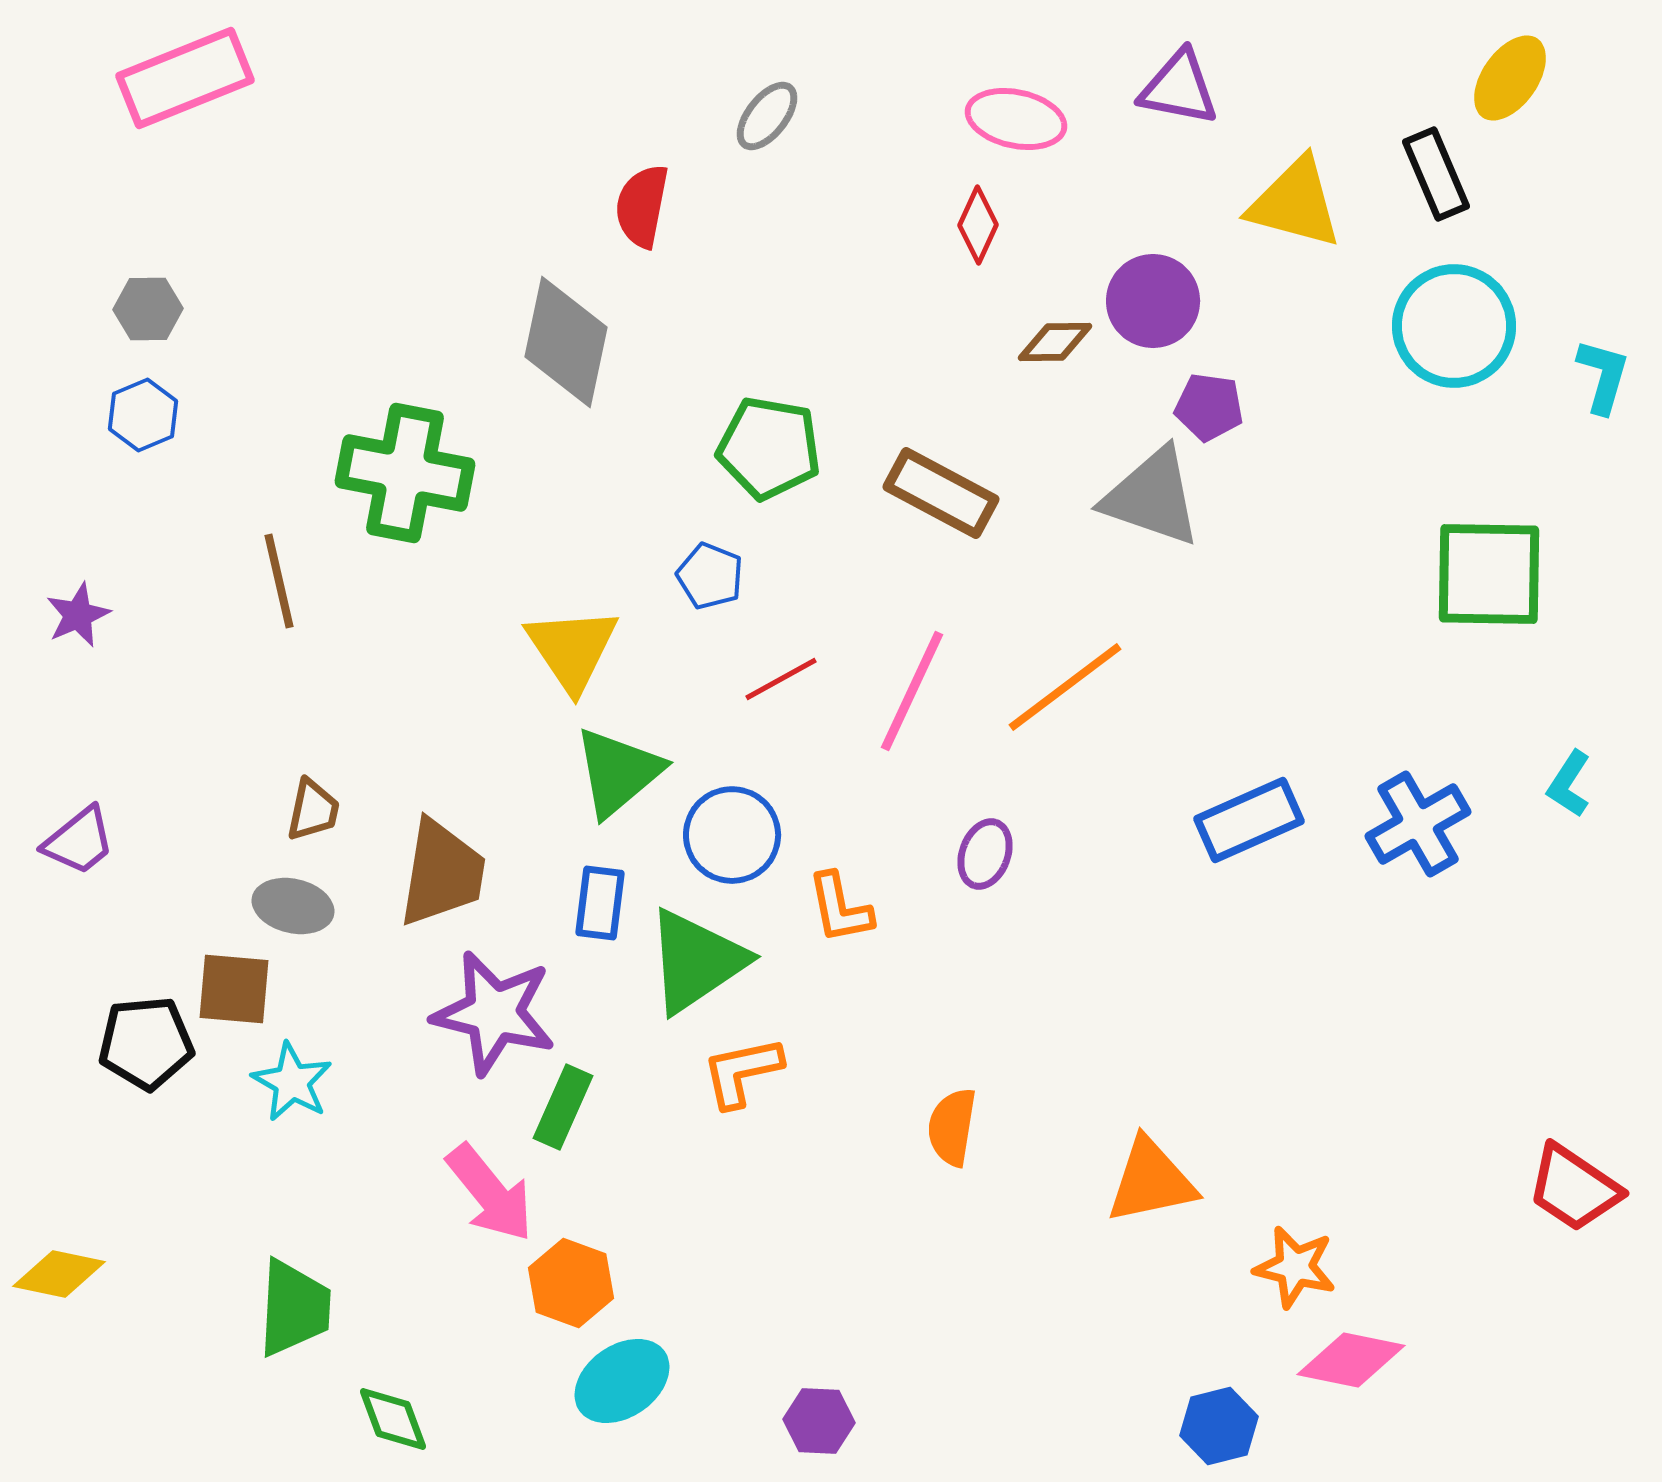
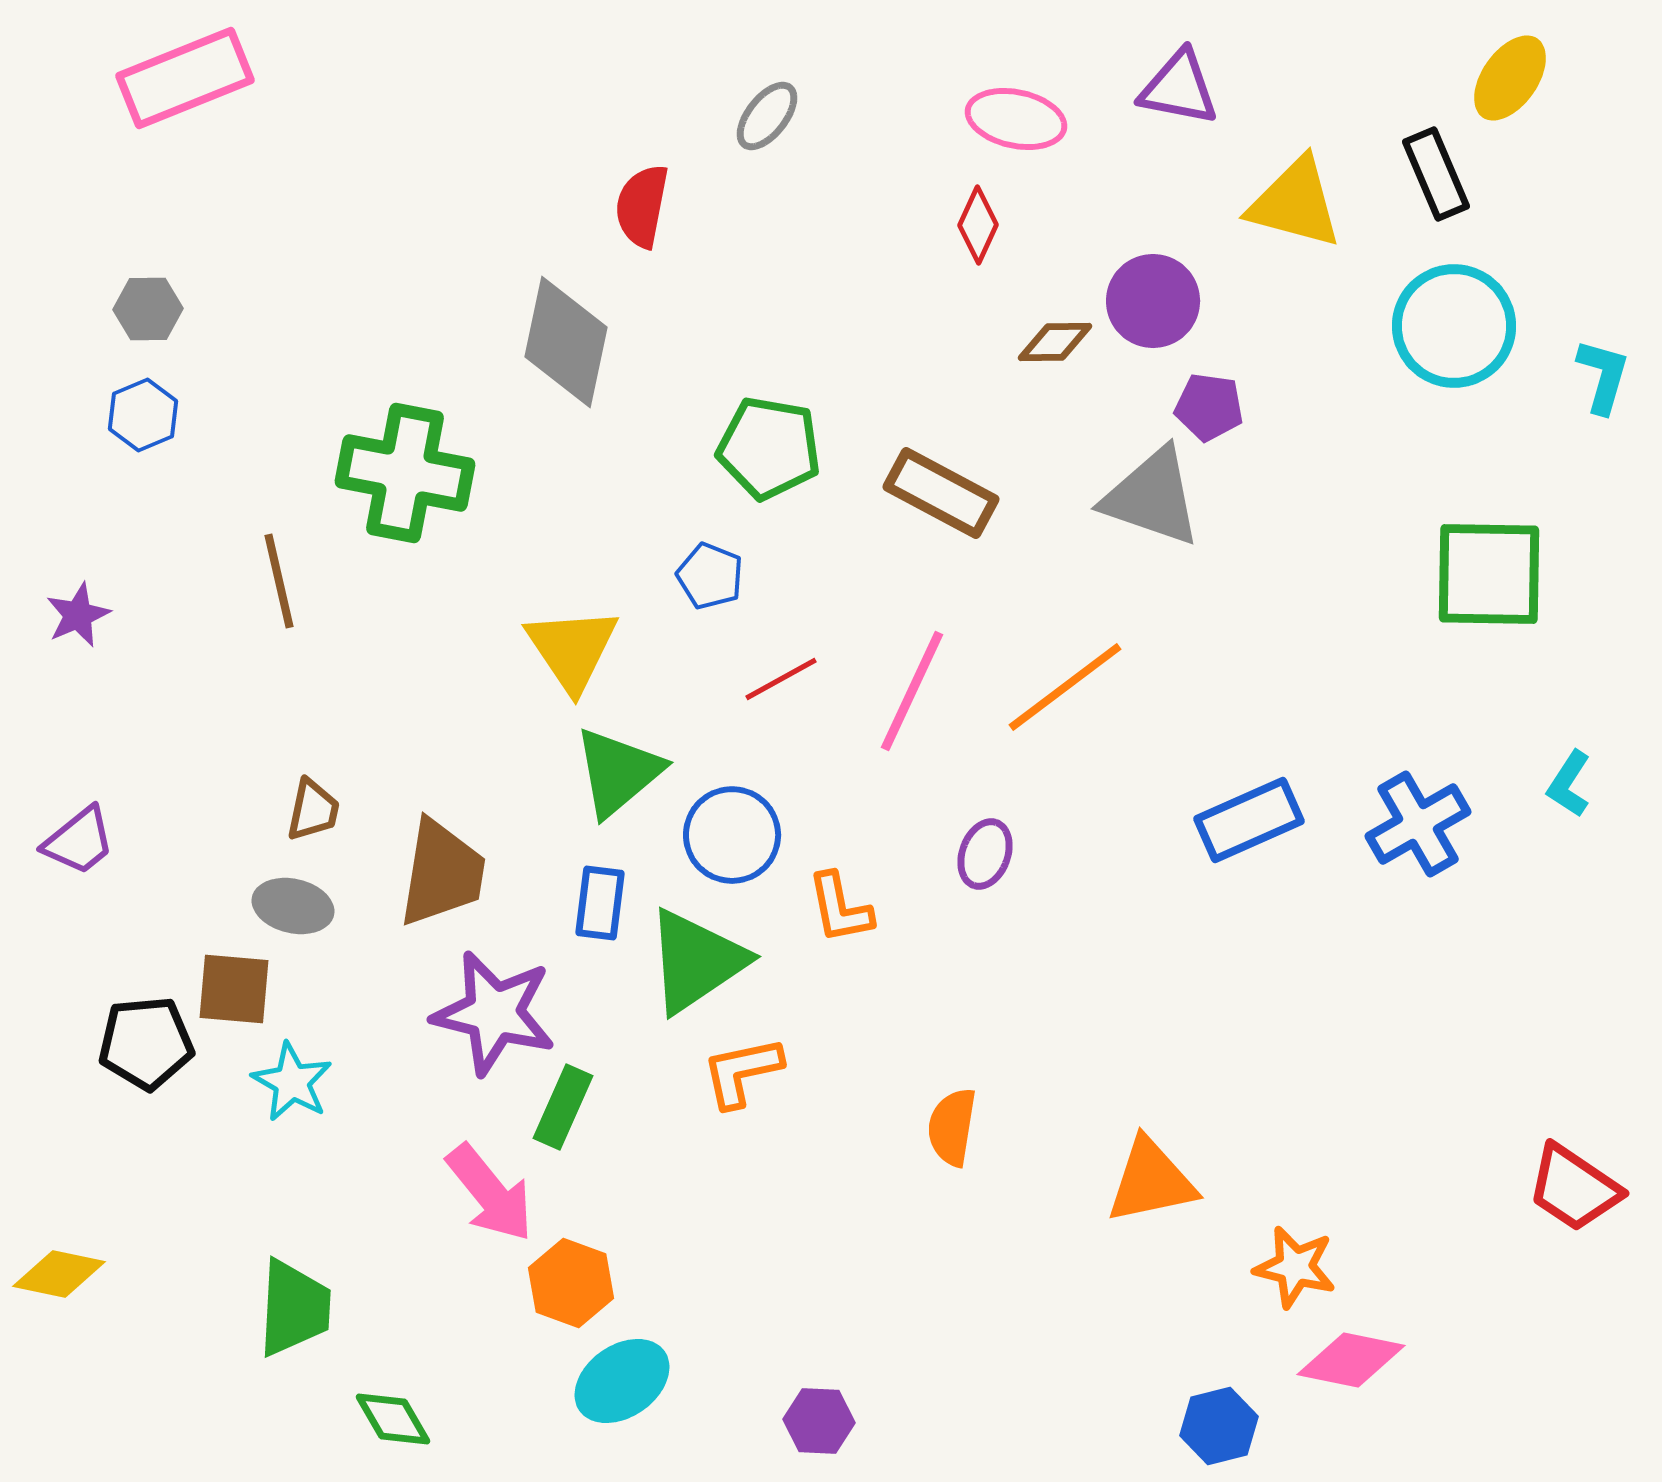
green diamond at (393, 1419): rotated 10 degrees counterclockwise
